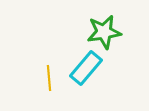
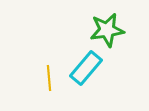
green star: moved 3 px right, 2 px up
